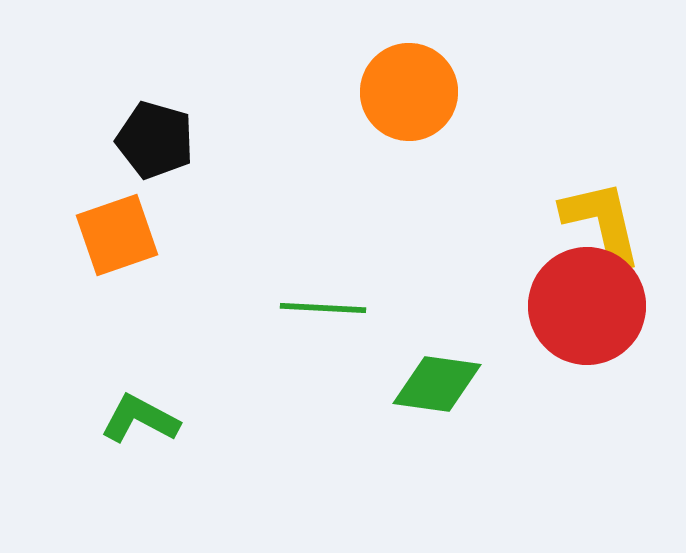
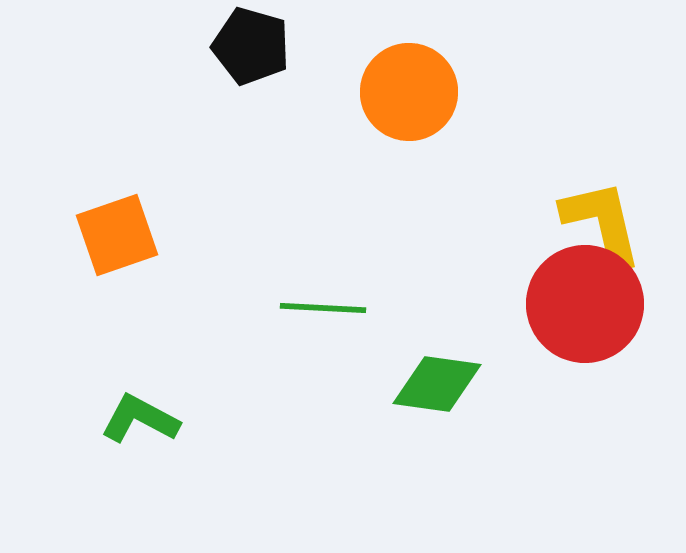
black pentagon: moved 96 px right, 94 px up
red circle: moved 2 px left, 2 px up
